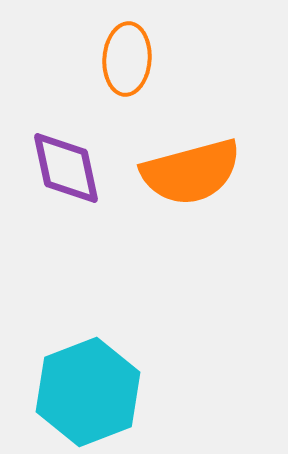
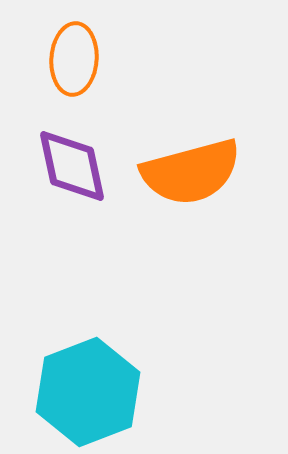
orange ellipse: moved 53 px left
purple diamond: moved 6 px right, 2 px up
